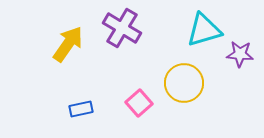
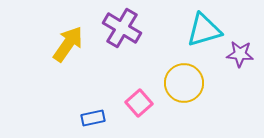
blue rectangle: moved 12 px right, 9 px down
